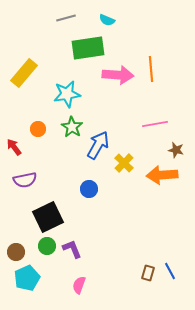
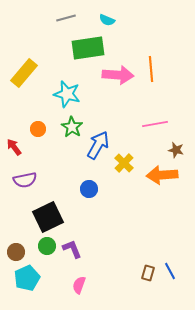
cyan star: rotated 24 degrees clockwise
